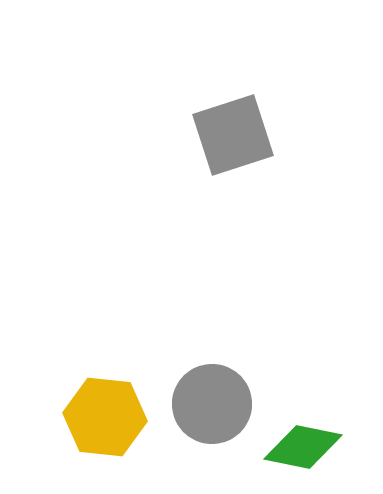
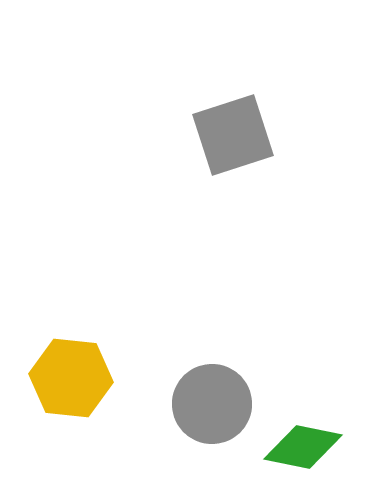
yellow hexagon: moved 34 px left, 39 px up
